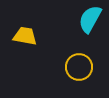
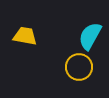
cyan semicircle: moved 17 px down
